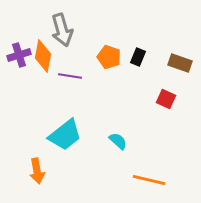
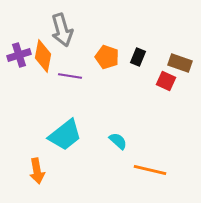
orange pentagon: moved 2 px left
red square: moved 18 px up
orange line: moved 1 px right, 10 px up
